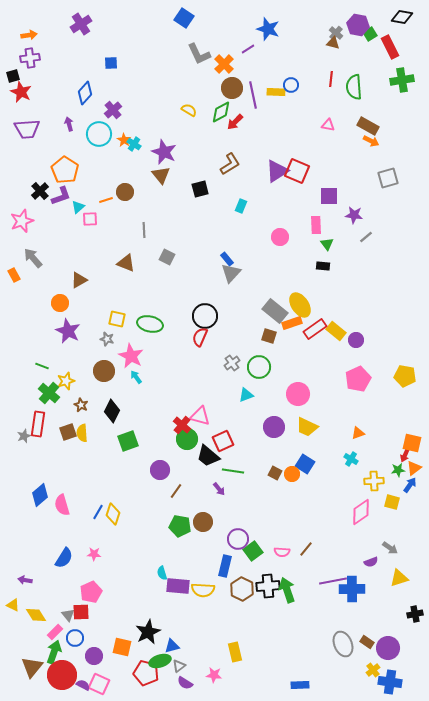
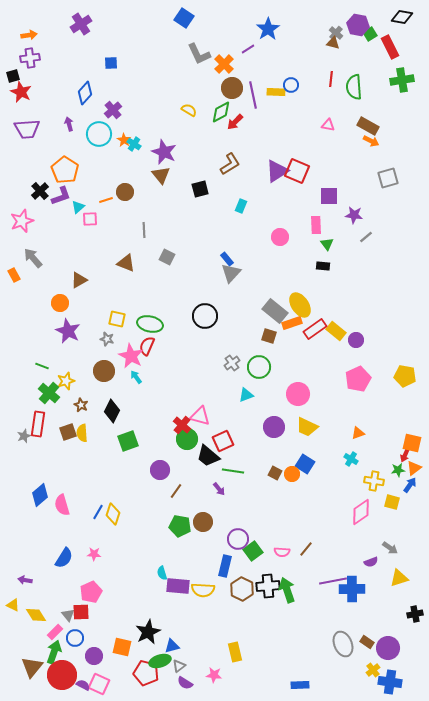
blue star at (268, 29): rotated 20 degrees clockwise
red semicircle at (200, 337): moved 53 px left, 9 px down
yellow cross at (374, 481): rotated 12 degrees clockwise
